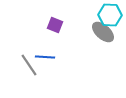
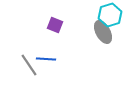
cyan hexagon: rotated 20 degrees counterclockwise
gray ellipse: rotated 20 degrees clockwise
blue line: moved 1 px right, 2 px down
